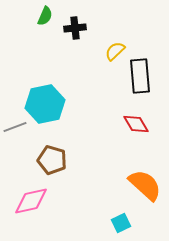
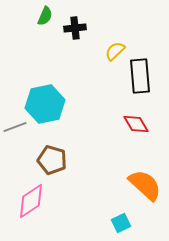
pink diamond: rotated 21 degrees counterclockwise
